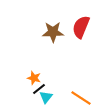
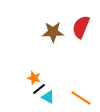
cyan triangle: moved 2 px right; rotated 40 degrees counterclockwise
